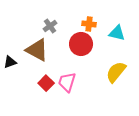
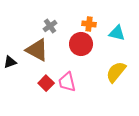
pink trapezoid: rotated 30 degrees counterclockwise
